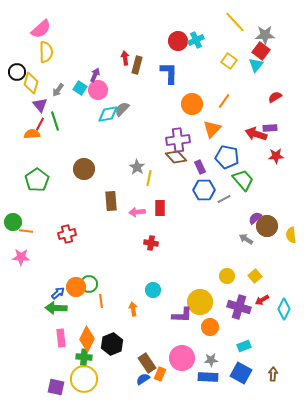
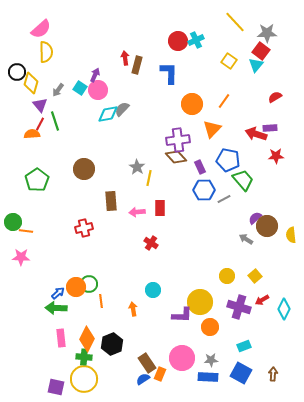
gray star at (265, 35): moved 2 px right, 2 px up
blue pentagon at (227, 157): moved 1 px right, 3 px down
red cross at (67, 234): moved 17 px right, 6 px up
red cross at (151, 243): rotated 24 degrees clockwise
